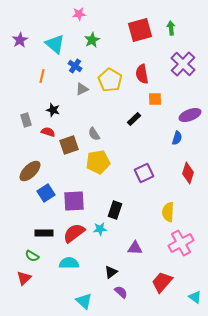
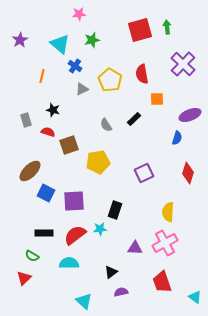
green arrow at (171, 28): moved 4 px left, 1 px up
green star at (92, 40): rotated 14 degrees clockwise
cyan triangle at (55, 44): moved 5 px right
orange square at (155, 99): moved 2 px right
gray semicircle at (94, 134): moved 12 px right, 9 px up
blue square at (46, 193): rotated 30 degrees counterclockwise
red semicircle at (74, 233): moved 1 px right, 2 px down
pink cross at (181, 243): moved 16 px left
red trapezoid at (162, 282): rotated 60 degrees counterclockwise
purple semicircle at (121, 292): rotated 56 degrees counterclockwise
